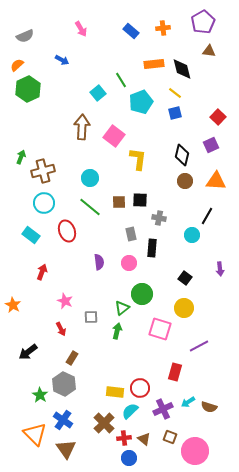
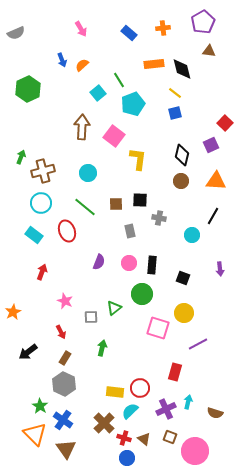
blue rectangle at (131, 31): moved 2 px left, 2 px down
gray semicircle at (25, 36): moved 9 px left, 3 px up
blue arrow at (62, 60): rotated 40 degrees clockwise
orange semicircle at (17, 65): moved 65 px right
green line at (121, 80): moved 2 px left
cyan pentagon at (141, 102): moved 8 px left, 2 px down
red square at (218, 117): moved 7 px right, 6 px down
cyan circle at (90, 178): moved 2 px left, 5 px up
brown circle at (185, 181): moved 4 px left
brown square at (119, 202): moved 3 px left, 2 px down
cyan circle at (44, 203): moved 3 px left
green line at (90, 207): moved 5 px left
black line at (207, 216): moved 6 px right
gray rectangle at (131, 234): moved 1 px left, 3 px up
cyan rectangle at (31, 235): moved 3 px right
black rectangle at (152, 248): moved 17 px down
purple semicircle at (99, 262): rotated 28 degrees clockwise
black square at (185, 278): moved 2 px left; rotated 16 degrees counterclockwise
orange star at (13, 305): moved 7 px down; rotated 14 degrees clockwise
green triangle at (122, 308): moved 8 px left
yellow circle at (184, 308): moved 5 px down
red arrow at (61, 329): moved 3 px down
pink square at (160, 329): moved 2 px left, 1 px up
green arrow at (117, 331): moved 15 px left, 17 px down
purple line at (199, 346): moved 1 px left, 2 px up
brown rectangle at (72, 358): moved 7 px left
green star at (40, 395): moved 11 px down
cyan arrow at (188, 402): rotated 136 degrees clockwise
brown semicircle at (209, 407): moved 6 px right, 6 px down
purple cross at (163, 409): moved 3 px right
red cross at (124, 438): rotated 24 degrees clockwise
blue circle at (129, 458): moved 2 px left
